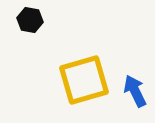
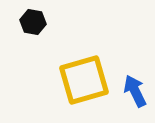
black hexagon: moved 3 px right, 2 px down
